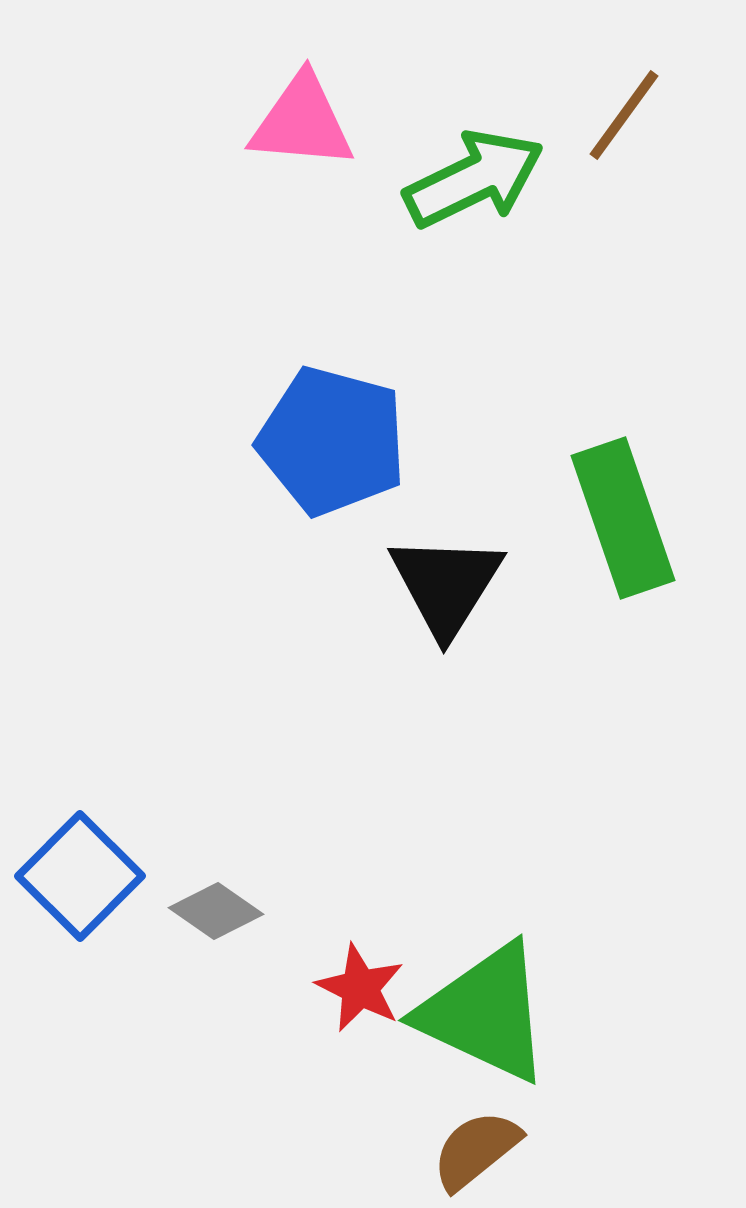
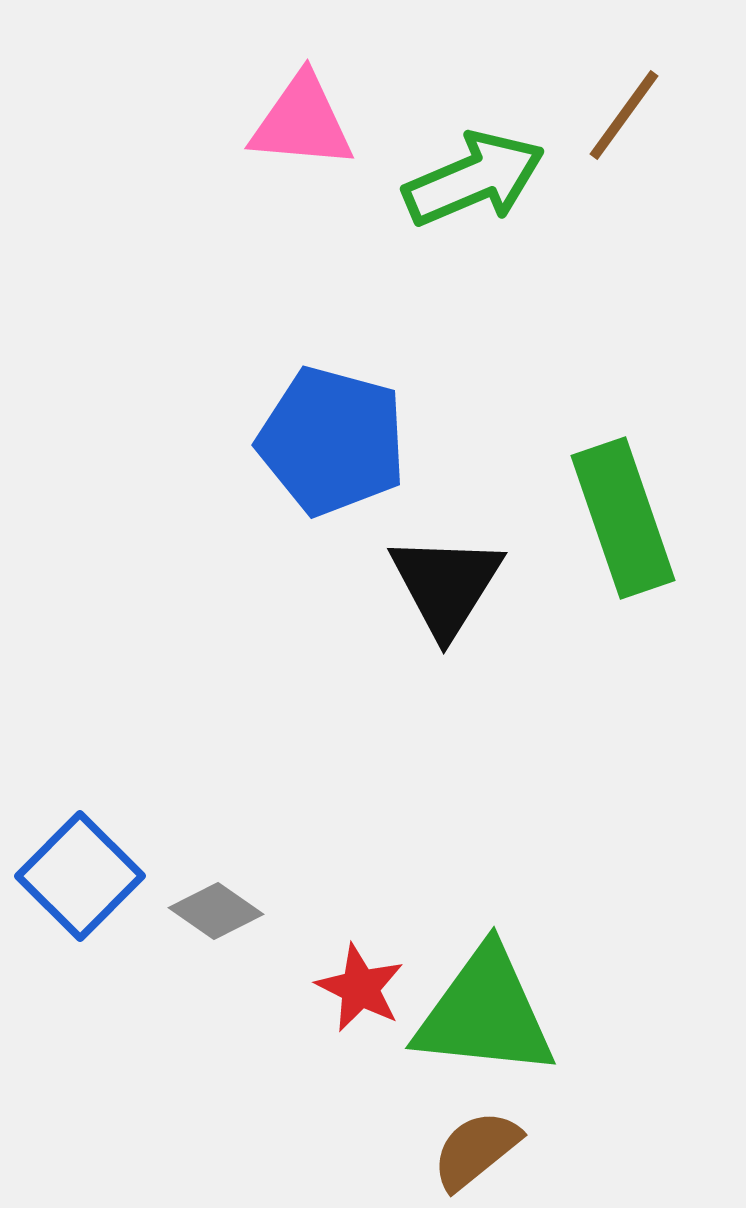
green arrow: rotated 3 degrees clockwise
green triangle: rotated 19 degrees counterclockwise
